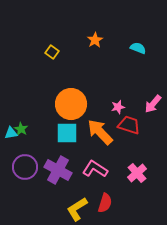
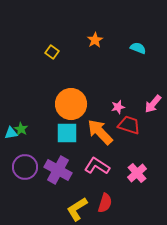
pink L-shape: moved 2 px right, 3 px up
